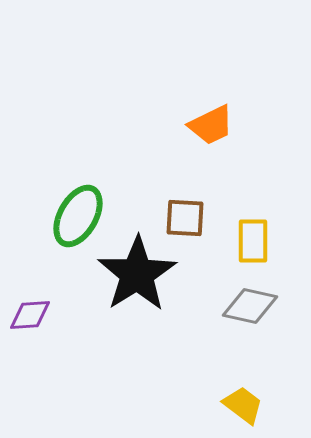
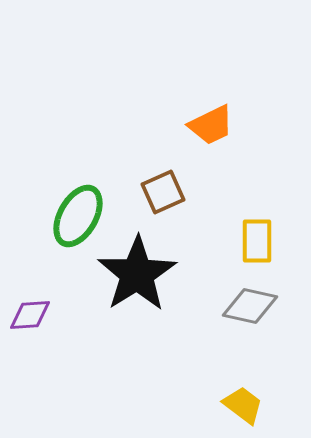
brown square: moved 22 px left, 26 px up; rotated 27 degrees counterclockwise
yellow rectangle: moved 4 px right
